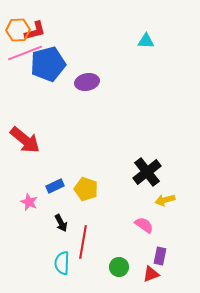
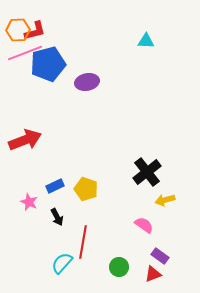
red arrow: rotated 60 degrees counterclockwise
black arrow: moved 4 px left, 6 px up
purple rectangle: rotated 66 degrees counterclockwise
cyan semicircle: rotated 40 degrees clockwise
red triangle: moved 2 px right
